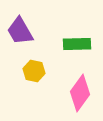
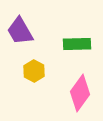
yellow hexagon: rotated 15 degrees clockwise
